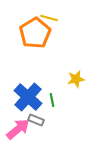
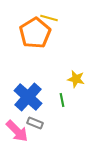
yellow star: rotated 24 degrees clockwise
green line: moved 10 px right
gray rectangle: moved 1 px left, 3 px down
pink arrow: moved 1 px left, 2 px down; rotated 85 degrees clockwise
